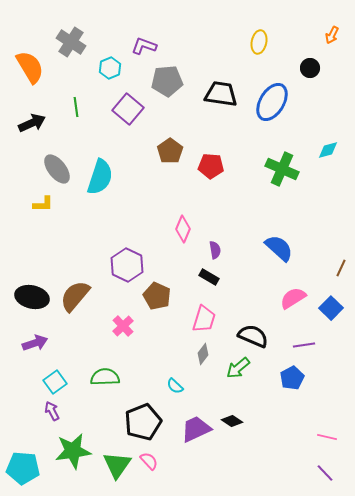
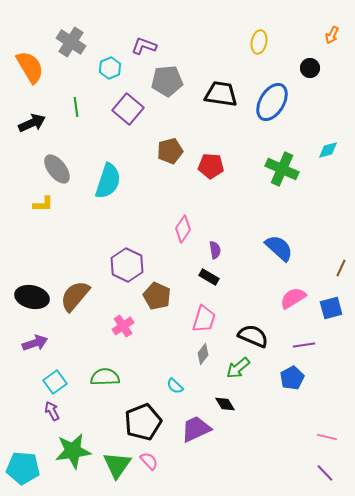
brown pentagon at (170, 151): rotated 20 degrees clockwise
cyan semicircle at (100, 177): moved 8 px right, 4 px down
pink diamond at (183, 229): rotated 12 degrees clockwise
blue square at (331, 308): rotated 30 degrees clockwise
pink cross at (123, 326): rotated 10 degrees clockwise
black diamond at (232, 421): moved 7 px left, 17 px up; rotated 25 degrees clockwise
